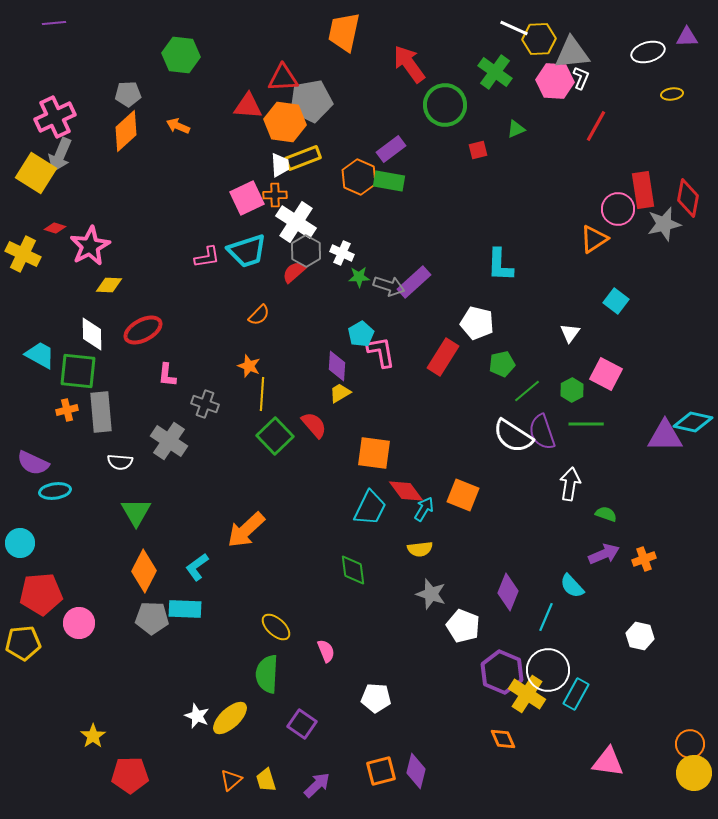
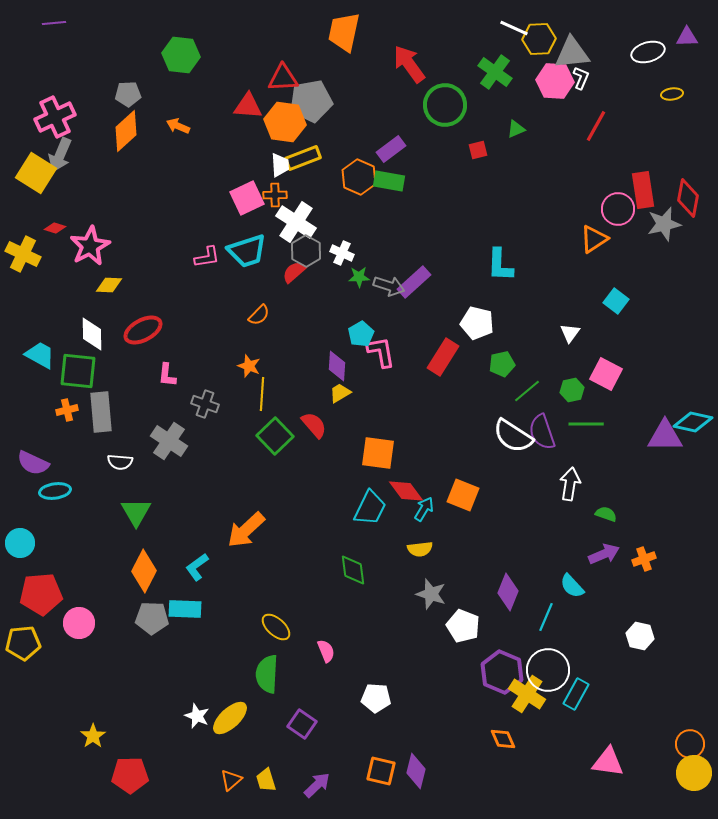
green hexagon at (572, 390): rotated 15 degrees clockwise
orange square at (374, 453): moved 4 px right
orange square at (381, 771): rotated 28 degrees clockwise
